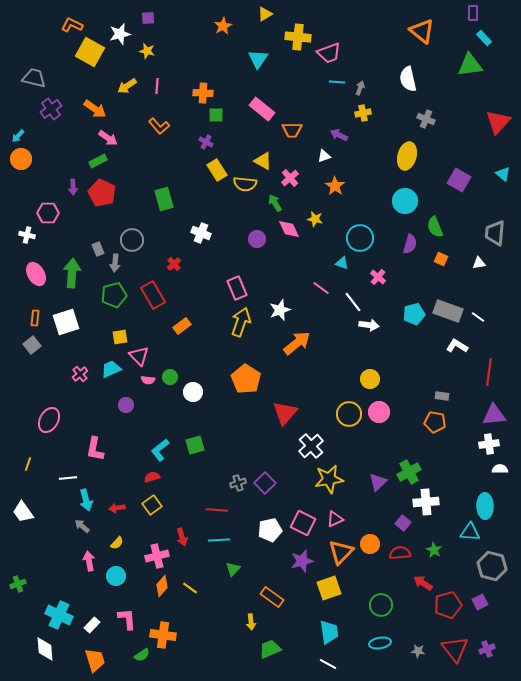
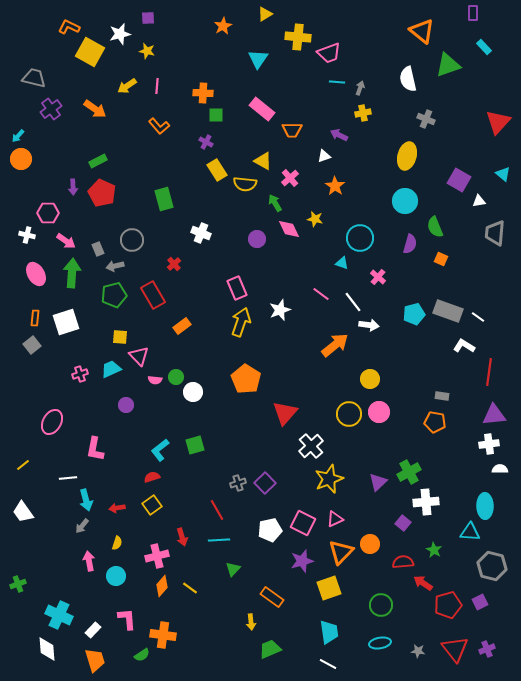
orange L-shape at (72, 25): moved 3 px left, 2 px down
cyan rectangle at (484, 38): moved 9 px down
green triangle at (470, 65): moved 22 px left; rotated 12 degrees counterclockwise
pink arrow at (108, 138): moved 42 px left, 103 px down
gray arrow at (115, 263): moved 3 px down; rotated 72 degrees clockwise
white triangle at (479, 263): moved 62 px up
pink line at (321, 288): moved 6 px down
yellow square at (120, 337): rotated 14 degrees clockwise
orange arrow at (297, 343): moved 38 px right, 2 px down
white L-shape at (457, 346): moved 7 px right
pink cross at (80, 374): rotated 21 degrees clockwise
green circle at (170, 377): moved 6 px right
pink semicircle at (148, 380): moved 7 px right
pink ellipse at (49, 420): moved 3 px right, 2 px down
yellow line at (28, 464): moved 5 px left, 1 px down; rotated 32 degrees clockwise
yellow star at (329, 479): rotated 12 degrees counterclockwise
red line at (217, 510): rotated 55 degrees clockwise
gray arrow at (82, 526): rotated 91 degrees counterclockwise
yellow semicircle at (117, 543): rotated 24 degrees counterclockwise
red semicircle at (400, 553): moved 3 px right, 9 px down
white rectangle at (92, 625): moved 1 px right, 5 px down
white diamond at (45, 649): moved 2 px right
